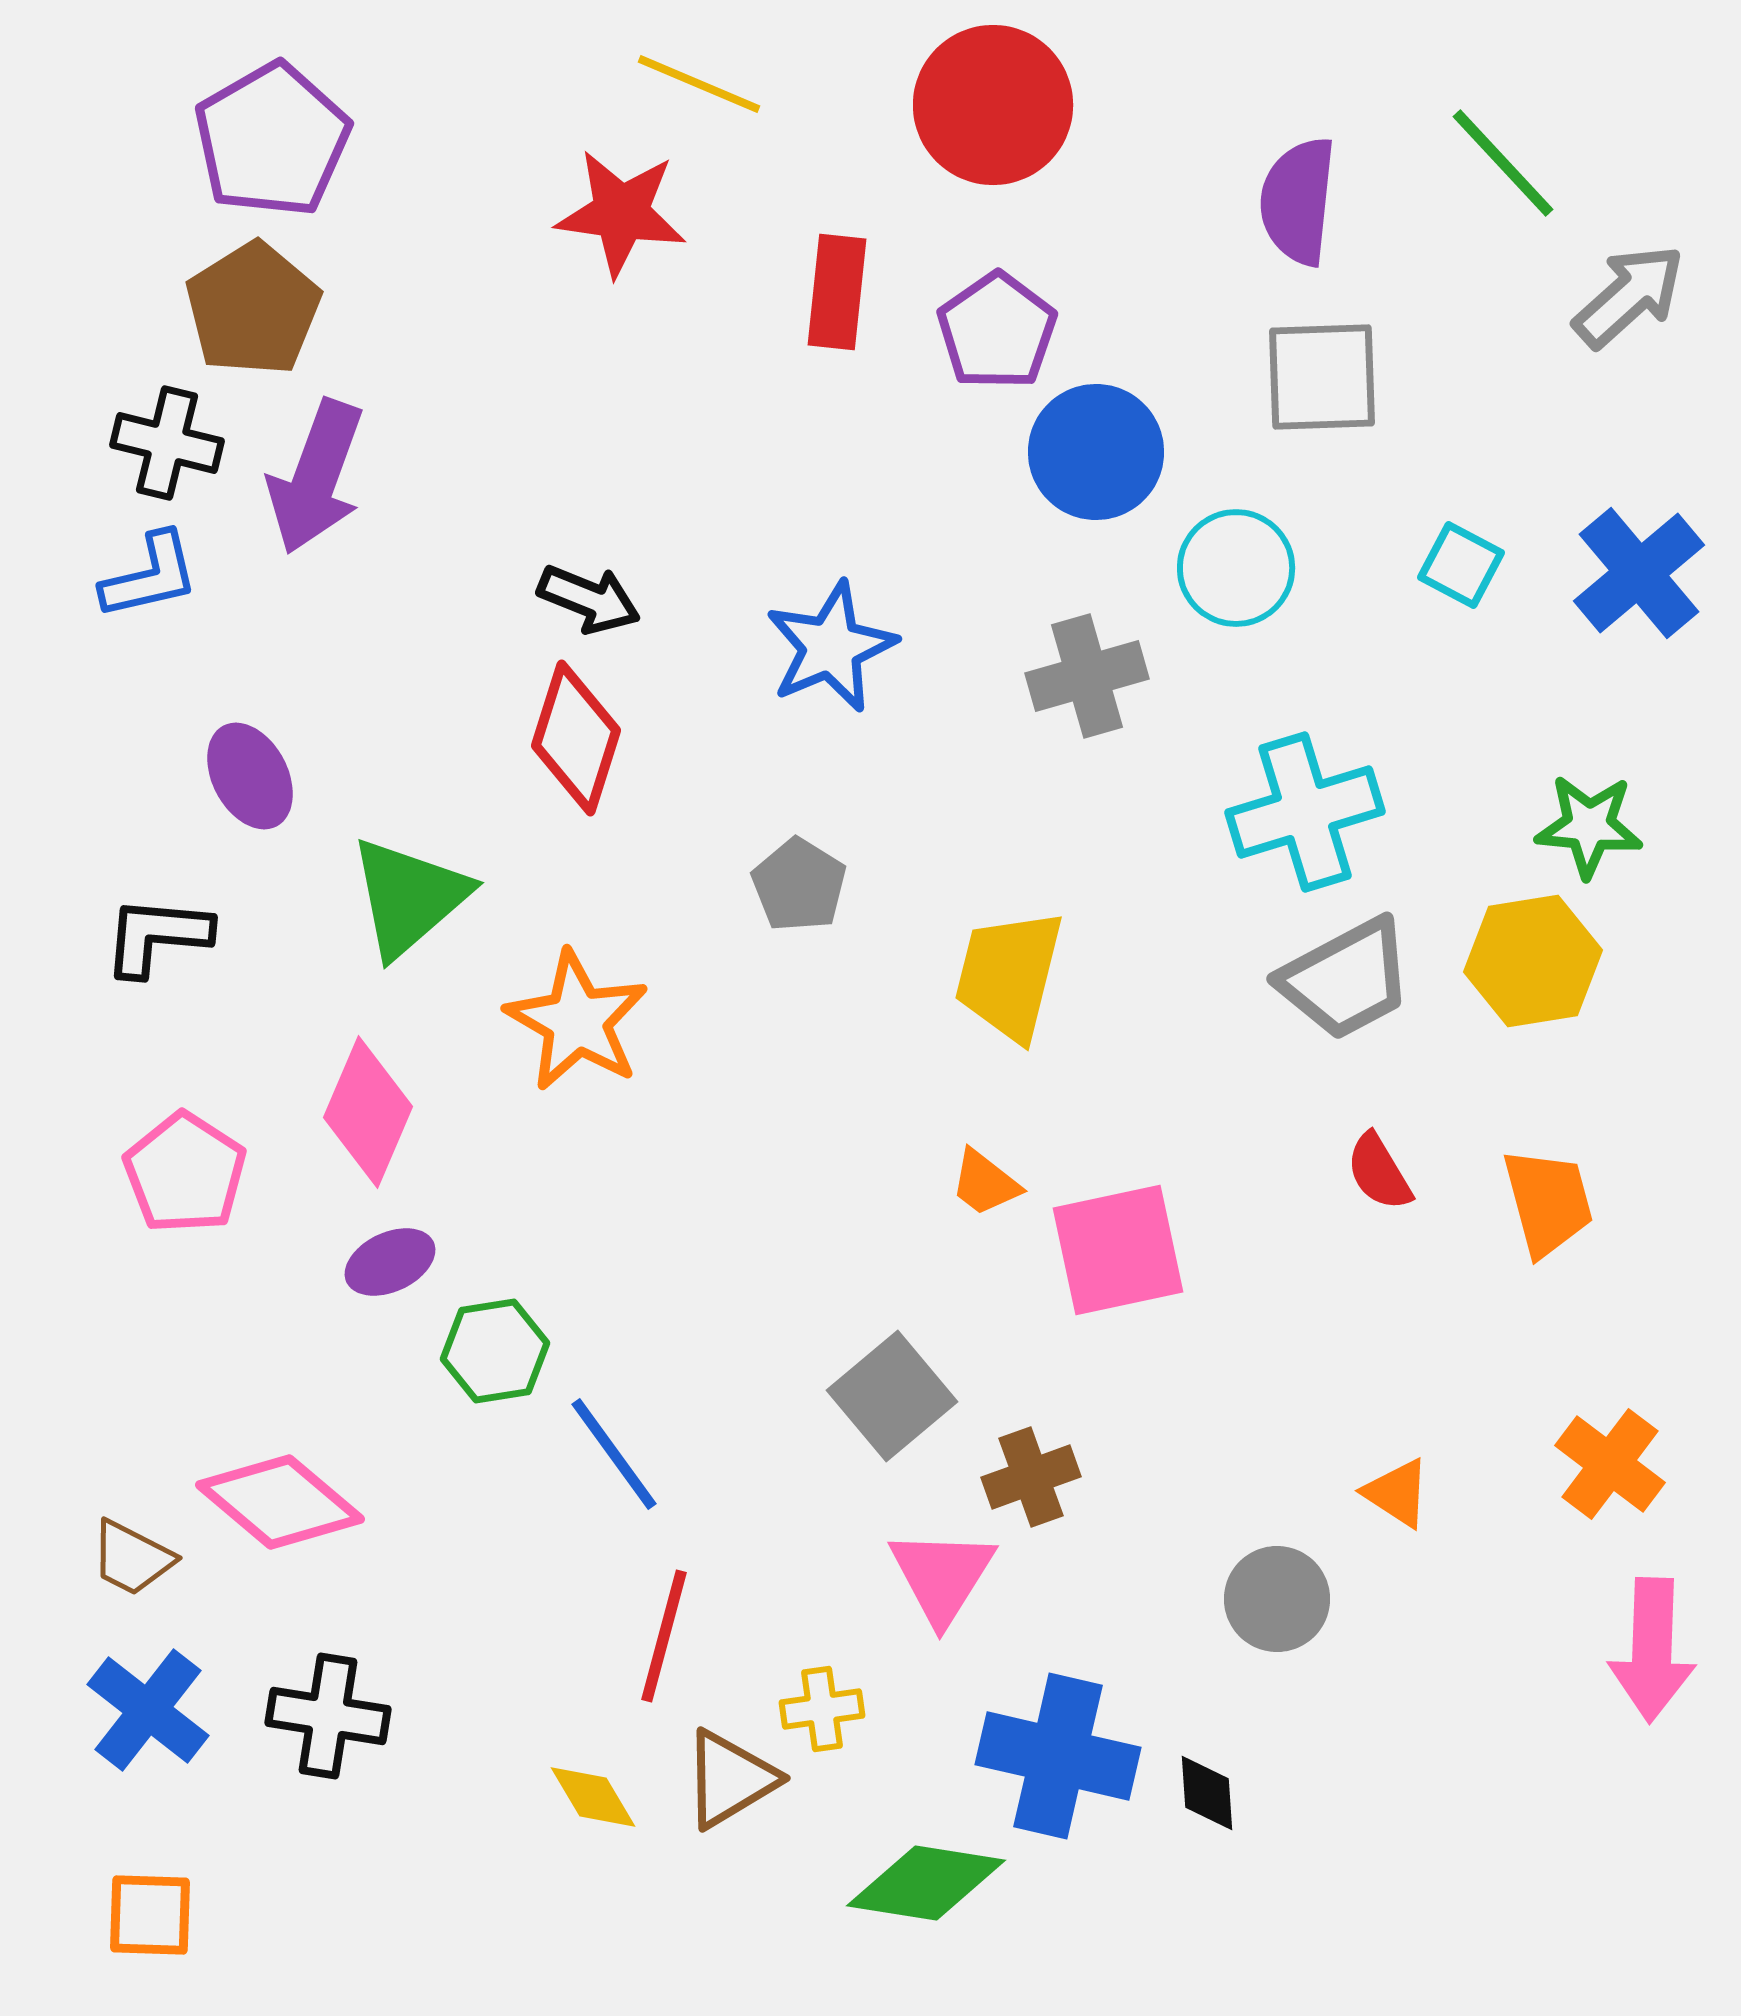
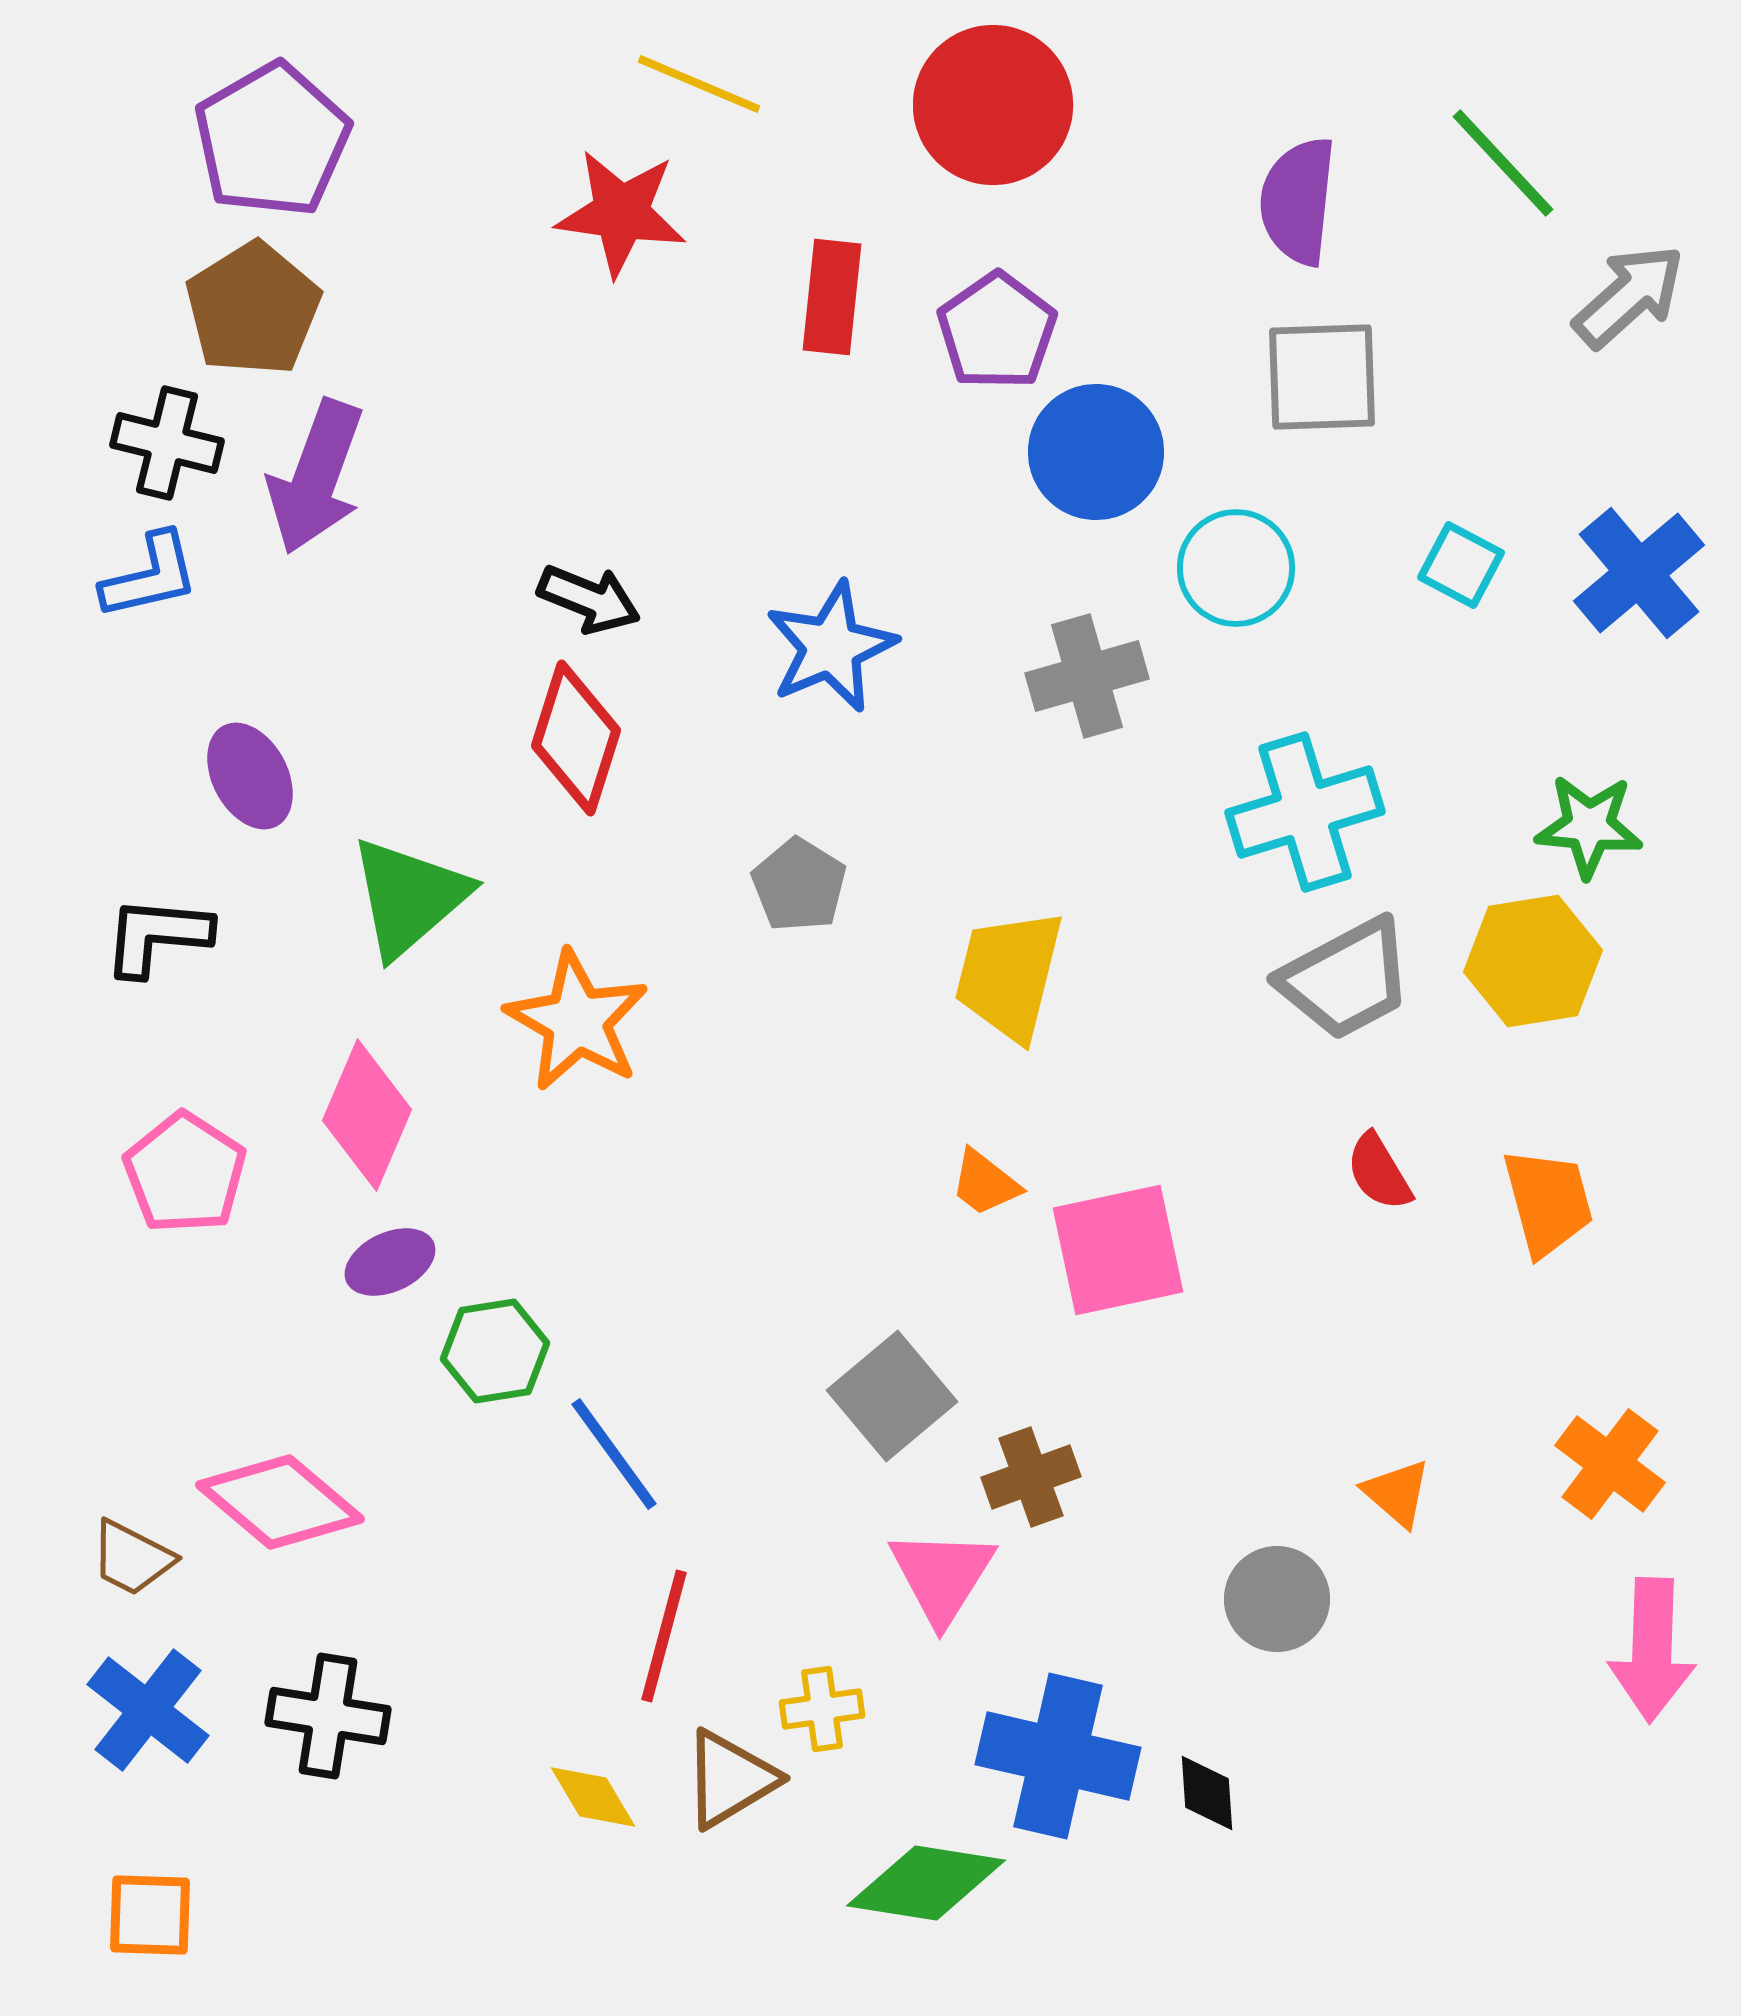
red rectangle at (837, 292): moved 5 px left, 5 px down
pink diamond at (368, 1112): moved 1 px left, 3 px down
orange triangle at (1397, 1493): rotated 8 degrees clockwise
